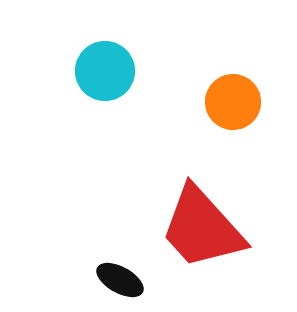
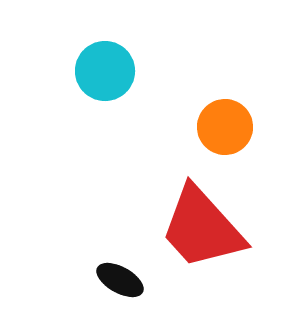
orange circle: moved 8 px left, 25 px down
